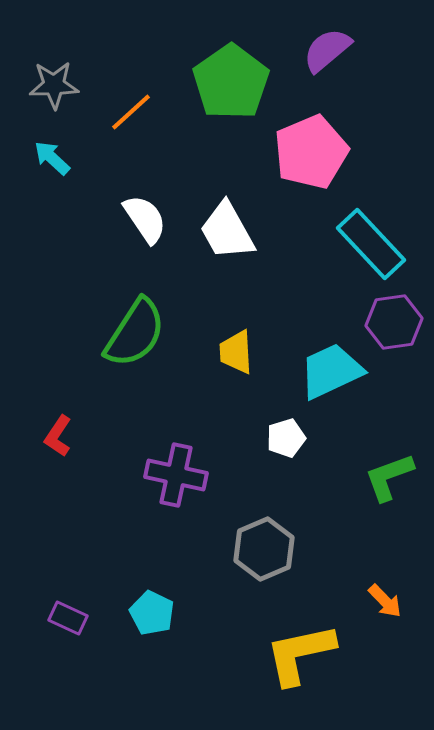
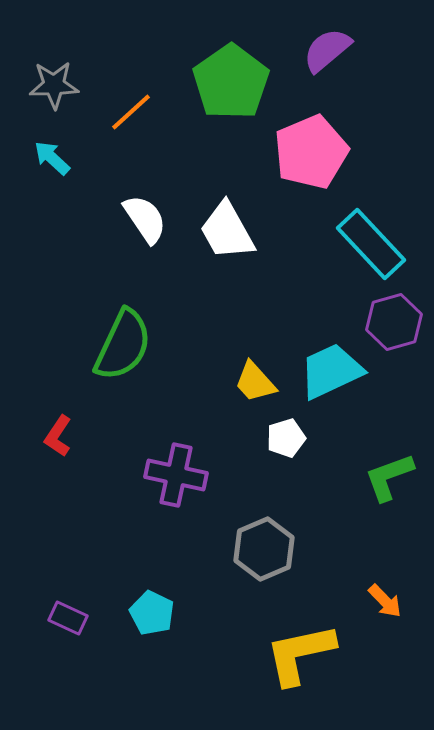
purple hexagon: rotated 8 degrees counterclockwise
green semicircle: moved 12 px left, 12 px down; rotated 8 degrees counterclockwise
yellow trapezoid: moved 19 px right, 30 px down; rotated 39 degrees counterclockwise
